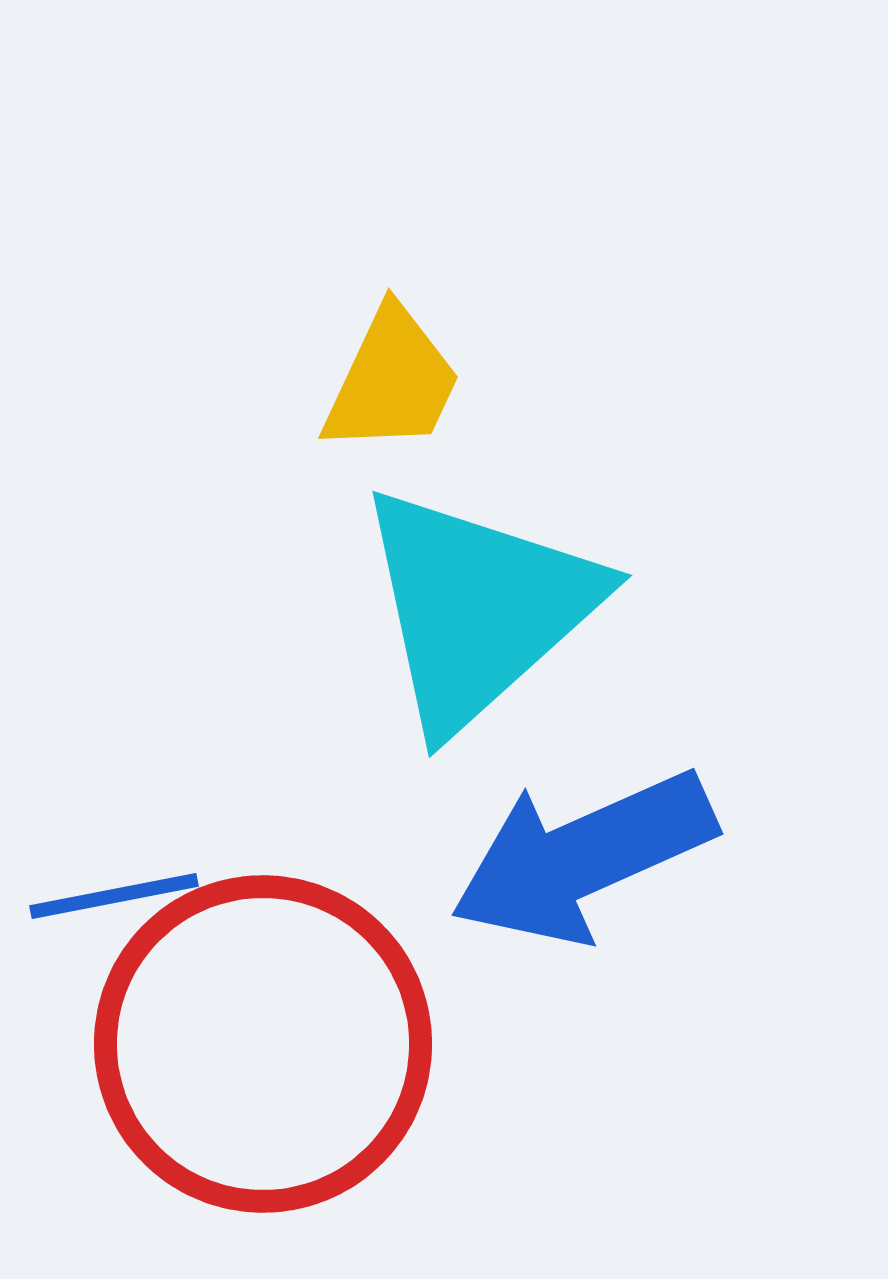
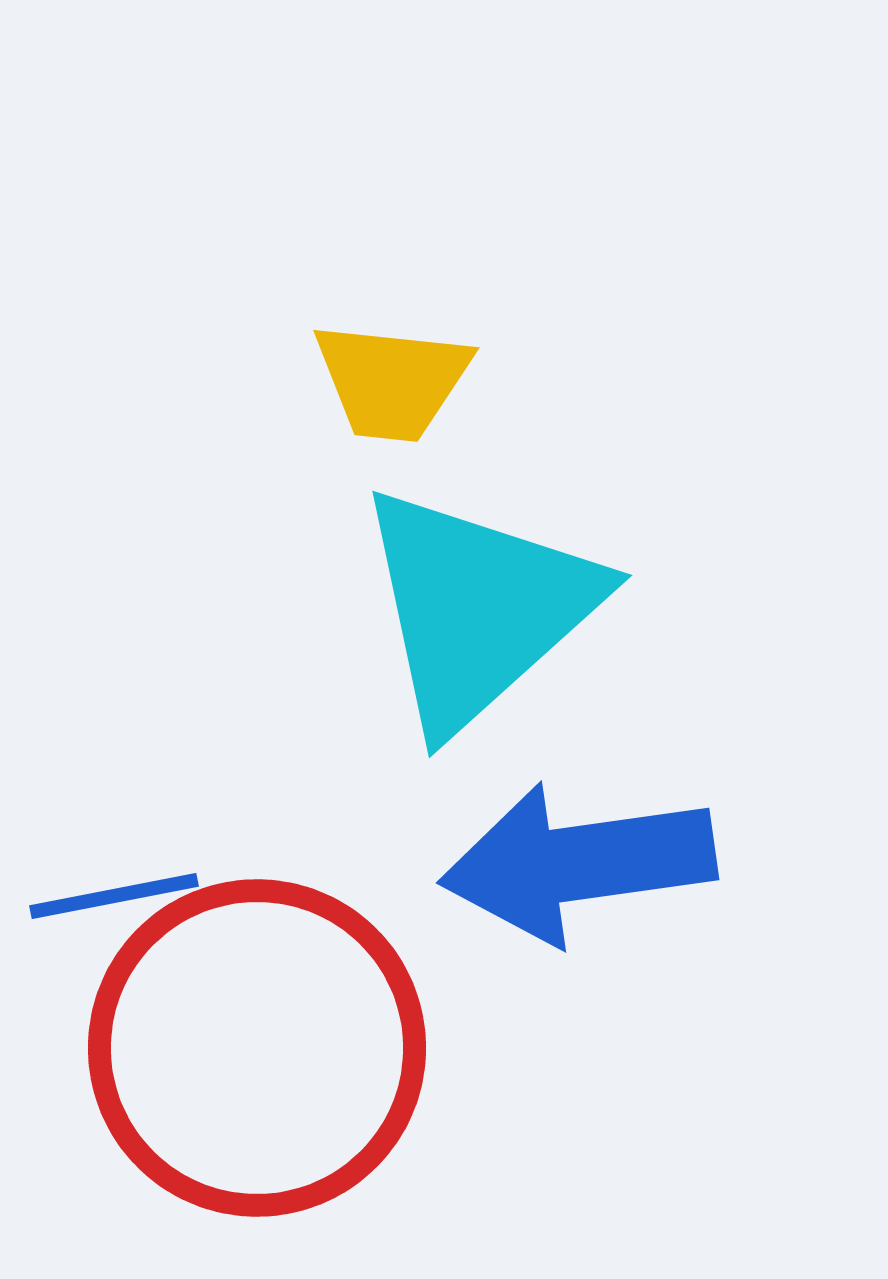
yellow trapezoid: rotated 71 degrees clockwise
blue arrow: moved 5 px left, 6 px down; rotated 16 degrees clockwise
red circle: moved 6 px left, 4 px down
